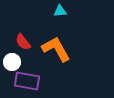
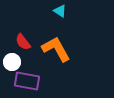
cyan triangle: rotated 40 degrees clockwise
